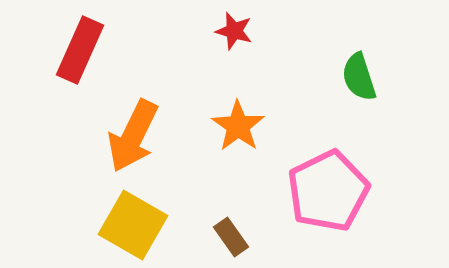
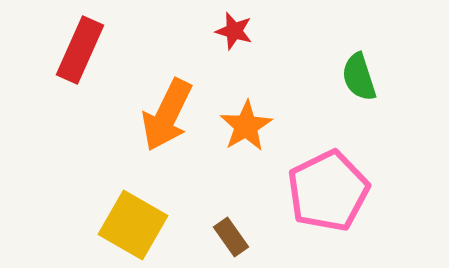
orange star: moved 8 px right; rotated 6 degrees clockwise
orange arrow: moved 34 px right, 21 px up
